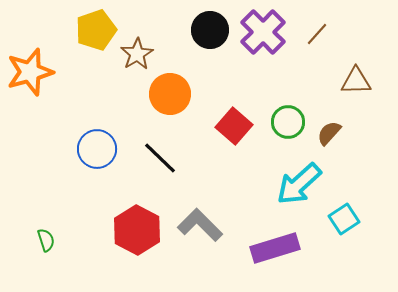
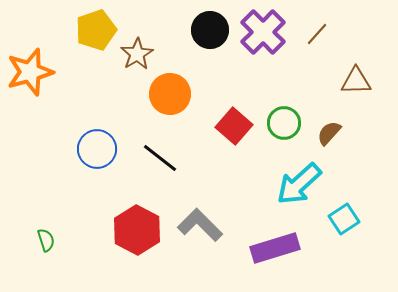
green circle: moved 4 px left, 1 px down
black line: rotated 6 degrees counterclockwise
